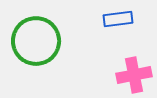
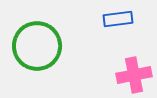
green circle: moved 1 px right, 5 px down
